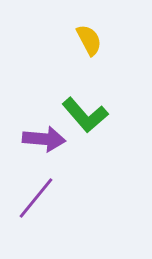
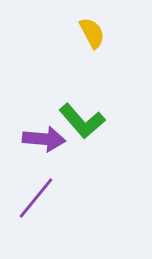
yellow semicircle: moved 3 px right, 7 px up
green L-shape: moved 3 px left, 6 px down
